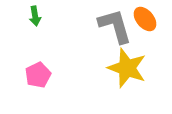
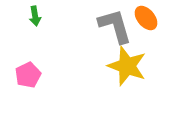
orange ellipse: moved 1 px right, 1 px up
yellow star: moved 2 px up
pink pentagon: moved 10 px left
